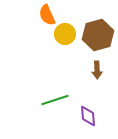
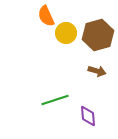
orange semicircle: moved 1 px left, 1 px down
yellow circle: moved 1 px right, 1 px up
brown arrow: moved 1 px down; rotated 72 degrees counterclockwise
